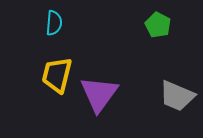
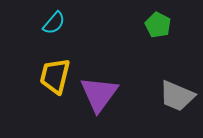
cyan semicircle: rotated 35 degrees clockwise
yellow trapezoid: moved 2 px left, 1 px down
